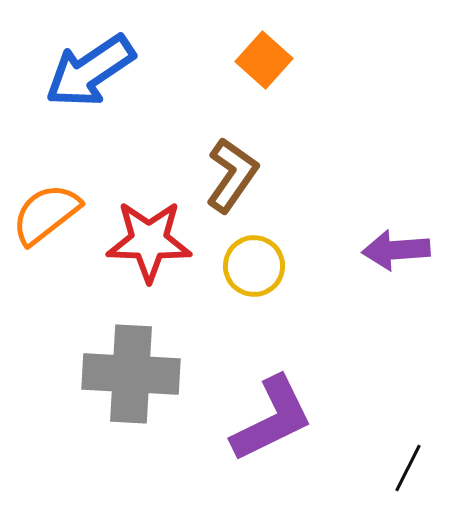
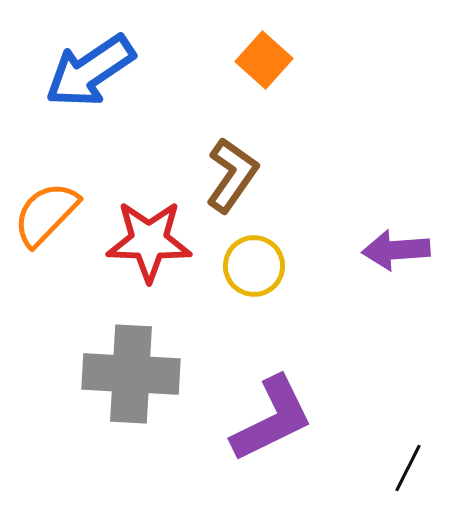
orange semicircle: rotated 8 degrees counterclockwise
